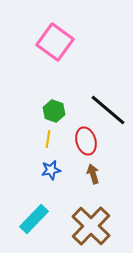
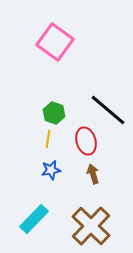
green hexagon: moved 2 px down
